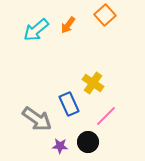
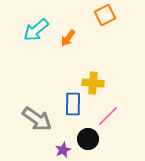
orange square: rotated 15 degrees clockwise
orange arrow: moved 13 px down
yellow cross: rotated 30 degrees counterclockwise
blue rectangle: moved 4 px right; rotated 25 degrees clockwise
pink line: moved 2 px right
black circle: moved 3 px up
purple star: moved 3 px right, 4 px down; rotated 28 degrees counterclockwise
